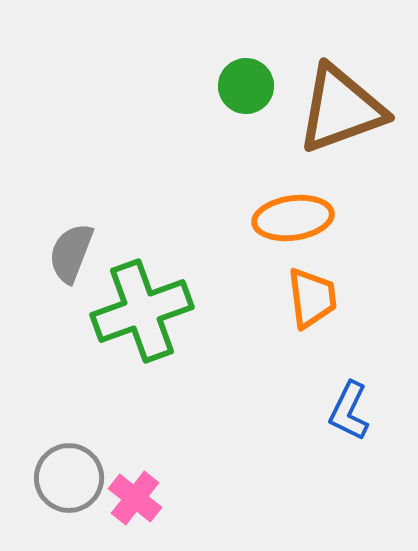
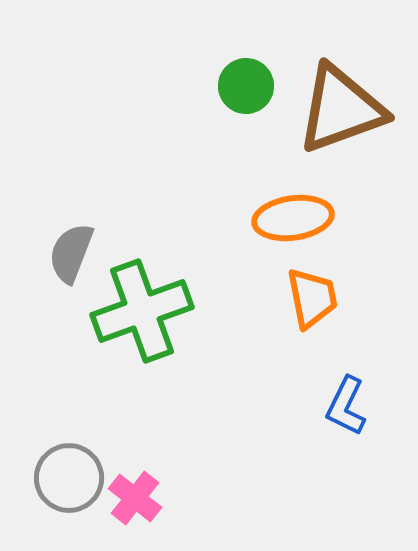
orange trapezoid: rotated 4 degrees counterclockwise
blue L-shape: moved 3 px left, 5 px up
